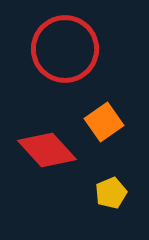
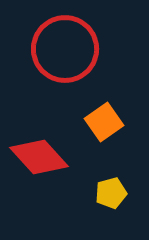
red diamond: moved 8 px left, 7 px down
yellow pentagon: rotated 8 degrees clockwise
